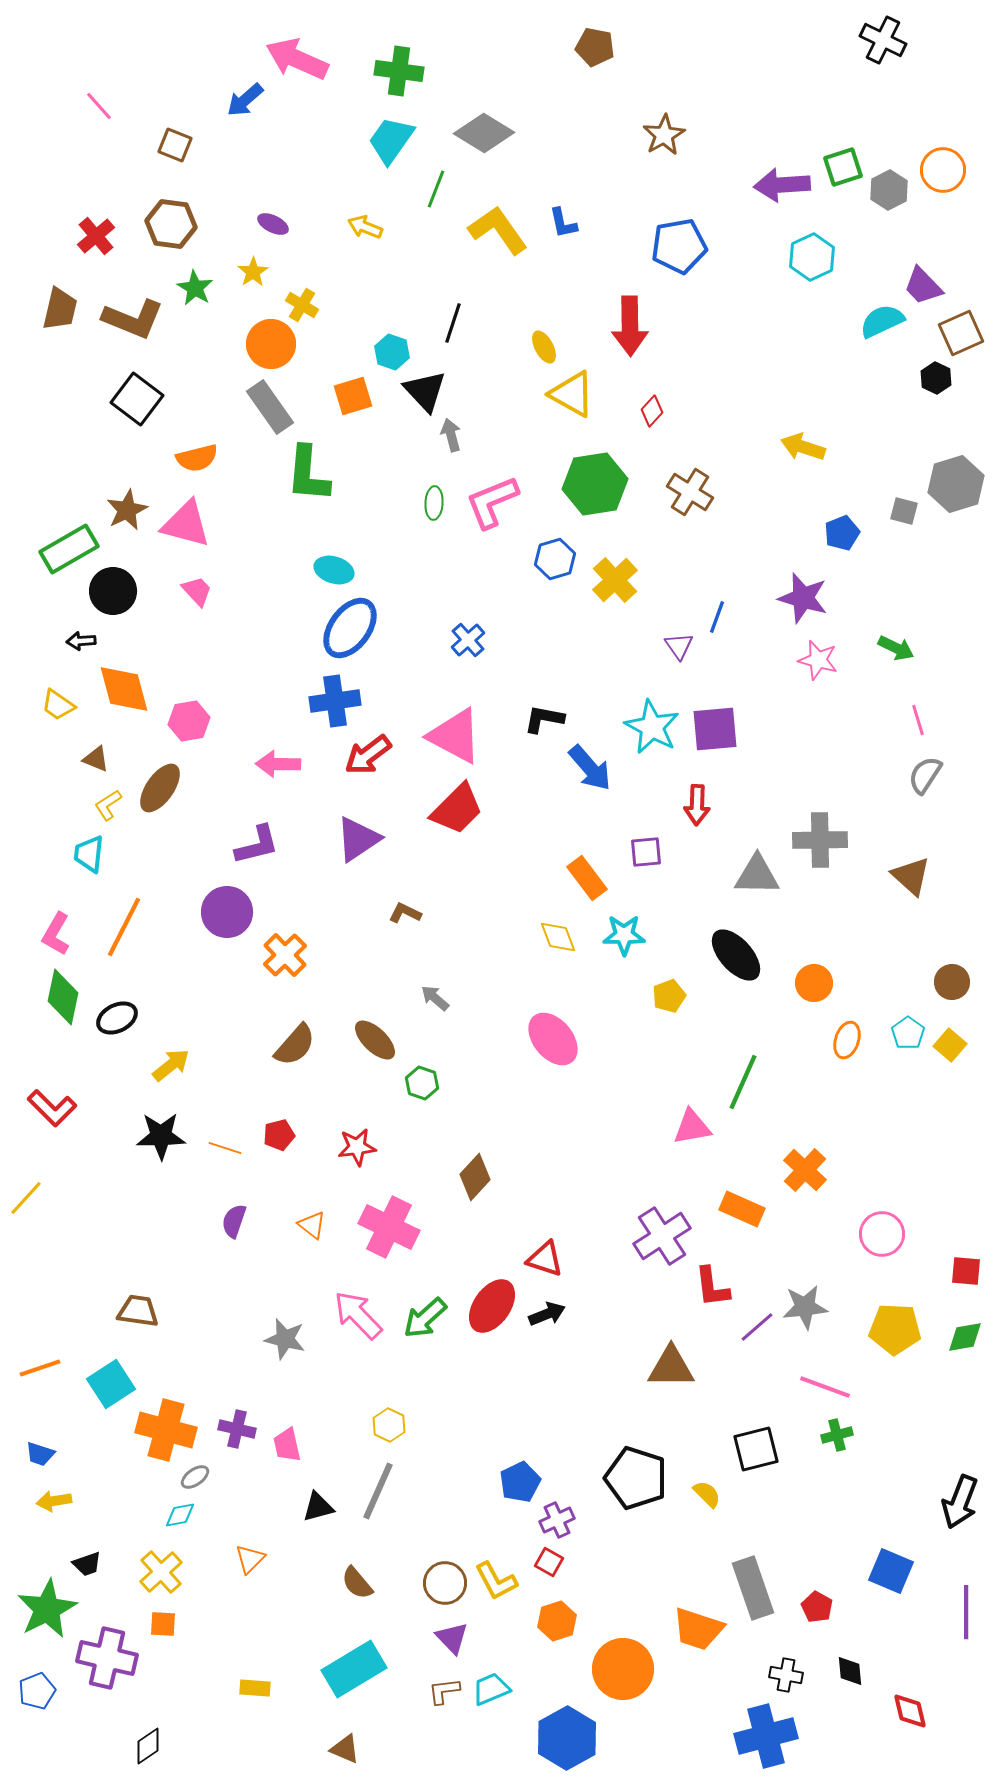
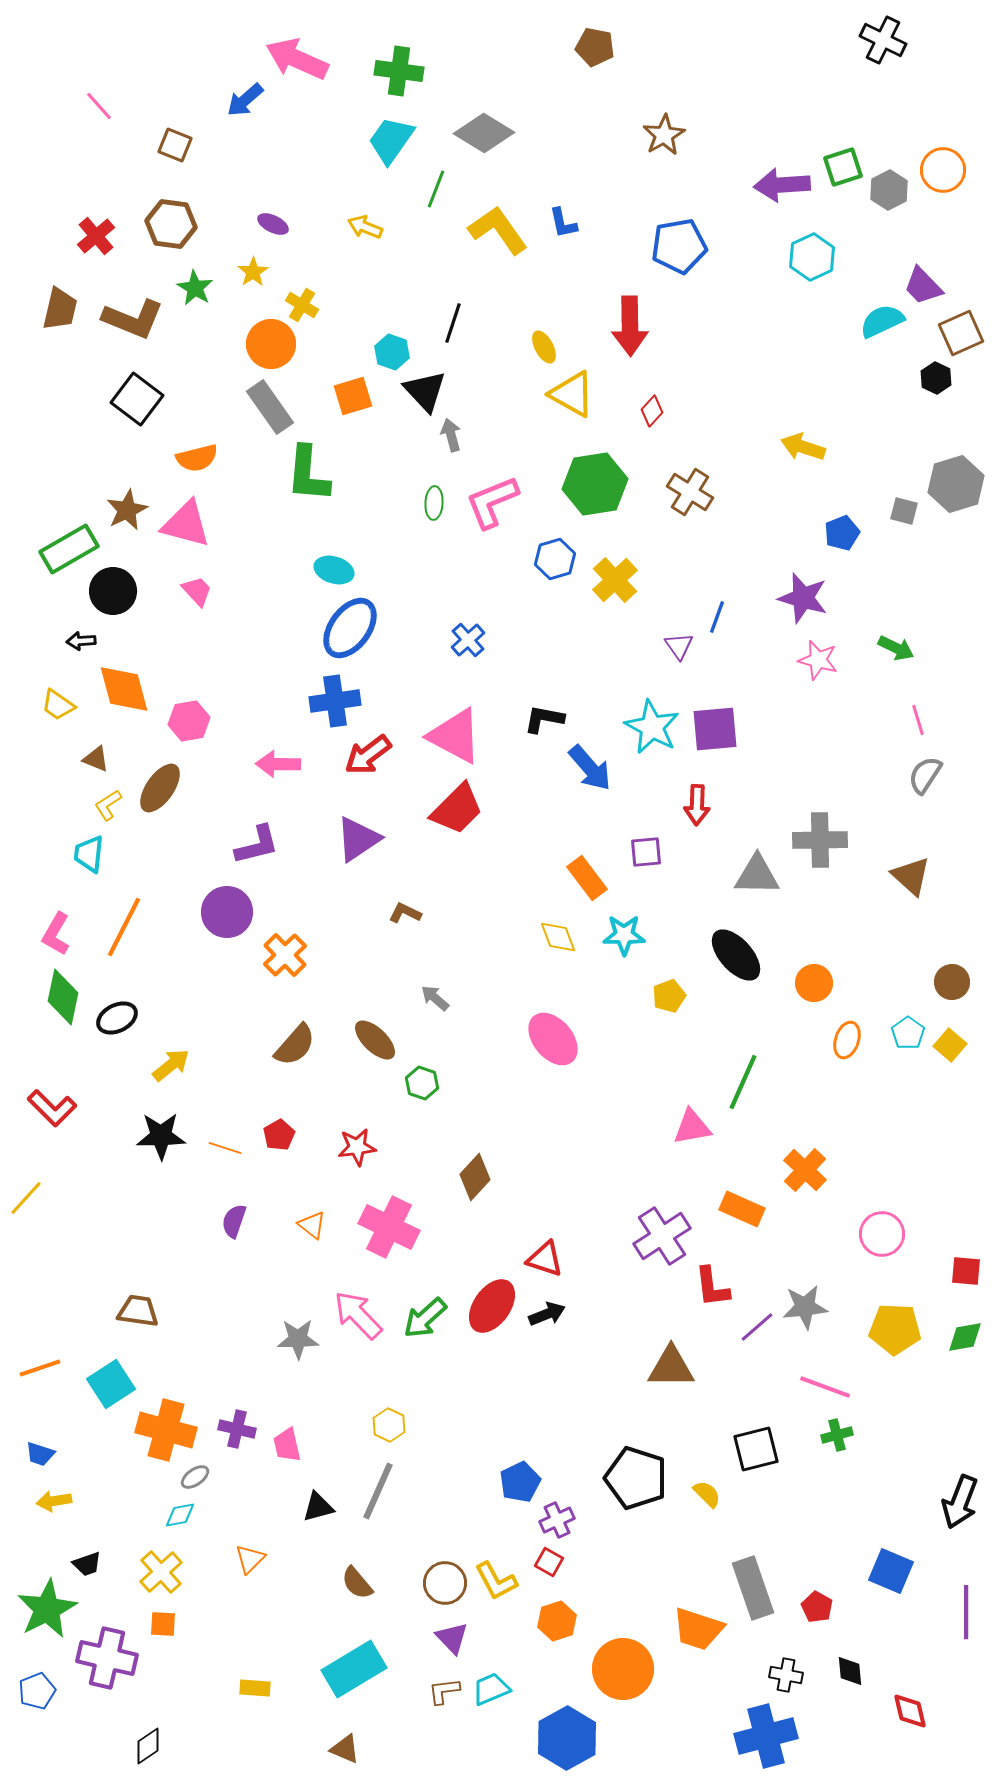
red pentagon at (279, 1135): rotated 16 degrees counterclockwise
gray star at (285, 1339): moved 13 px right; rotated 15 degrees counterclockwise
